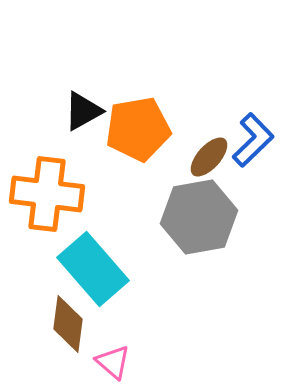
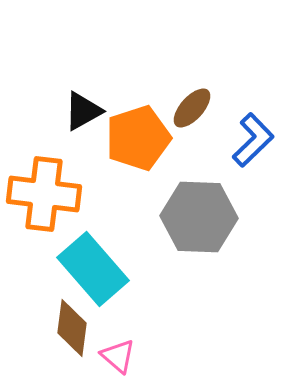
orange pentagon: moved 9 px down; rotated 8 degrees counterclockwise
brown ellipse: moved 17 px left, 49 px up
orange cross: moved 3 px left
gray hexagon: rotated 12 degrees clockwise
brown diamond: moved 4 px right, 4 px down
pink triangle: moved 5 px right, 6 px up
